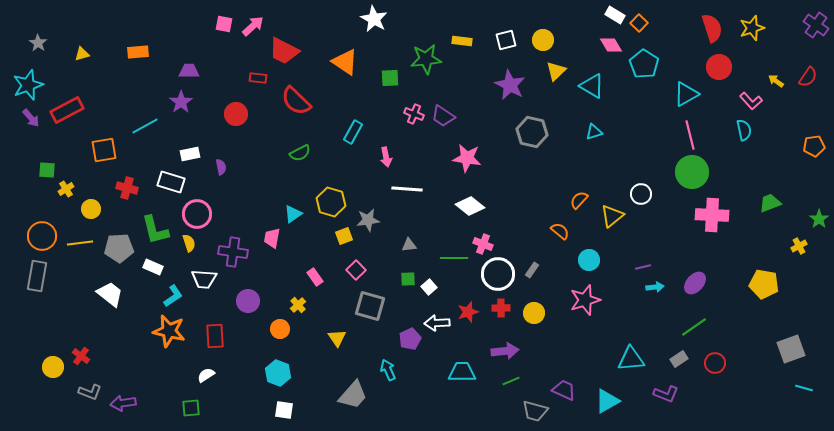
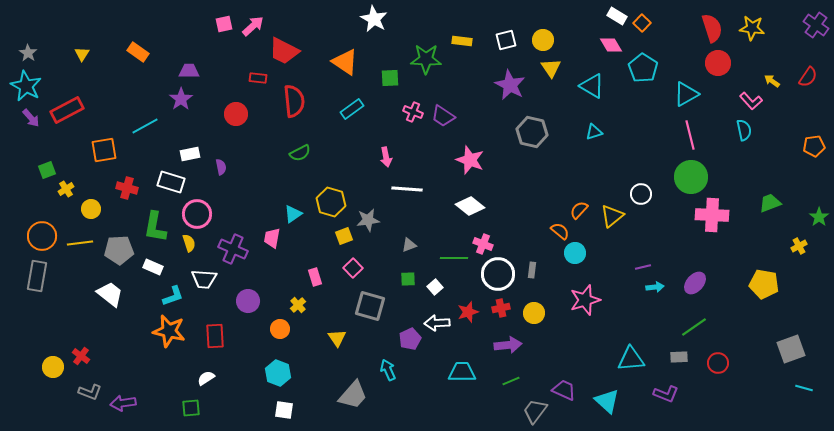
white rectangle at (615, 15): moved 2 px right, 1 px down
orange square at (639, 23): moved 3 px right
pink square at (224, 24): rotated 24 degrees counterclockwise
yellow star at (752, 28): rotated 25 degrees clockwise
gray star at (38, 43): moved 10 px left, 10 px down
orange rectangle at (138, 52): rotated 40 degrees clockwise
yellow triangle at (82, 54): rotated 42 degrees counterclockwise
green star at (426, 59): rotated 8 degrees clockwise
cyan pentagon at (644, 64): moved 1 px left, 4 px down
red circle at (719, 67): moved 1 px left, 4 px up
yellow triangle at (556, 71): moved 5 px left, 3 px up; rotated 20 degrees counterclockwise
yellow arrow at (776, 81): moved 4 px left
cyan star at (28, 85): moved 2 px left, 1 px down; rotated 24 degrees counterclockwise
red semicircle at (296, 101): moved 2 px left; rotated 140 degrees counterclockwise
purple star at (181, 102): moved 3 px up
pink cross at (414, 114): moved 1 px left, 2 px up
cyan rectangle at (353, 132): moved 1 px left, 23 px up; rotated 25 degrees clockwise
pink star at (467, 158): moved 3 px right, 2 px down; rotated 12 degrees clockwise
green square at (47, 170): rotated 24 degrees counterclockwise
green circle at (692, 172): moved 1 px left, 5 px down
orange semicircle at (579, 200): moved 10 px down
green star at (819, 219): moved 2 px up
green L-shape at (155, 230): moved 3 px up; rotated 24 degrees clockwise
gray triangle at (409, 245): rotated 14 degrees counterclockwise
gray pentagon at (119, 248): moved 2 px down
purple cross at (233, 252): moved 3 px up; rotated 16 degrees clockwise
cyan circle at (589, 260): moved 14 px left, 7 px up
pink square at (356, 270): moved 3 px left, 2 px up
gray rectangle at (532, 270): rotated 28 degrees counterclockwise
pink rectangle at (315, 277): rotated 18 degrees clockwise
white square at (429, 287): moved 6 px right
cyan L-shape at (173, 296): rotated 15 degrees clockwise
red cross at (501, 308): rotated 12 degrees counterclockwise
purple arrow at (505, 351): moved 3 px right, 6 px up
gray rectangle at (679, 359): moved 2 px up; rotated 30 degrees clockwise
red circle at (715, 363): moved 3 px right
white semicircle at (206, 375): moved 3 px down
cyan triangle at (607, 401): rotated 48 degrees counterclockwise
gray trapezoid at (535, 411): rotated 112 degrees clockwise
